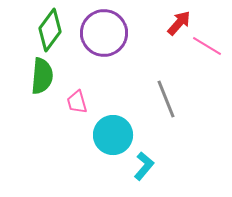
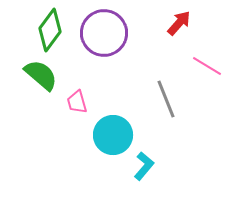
pink line: moved 20 px down
green semicircle: moved 1 px left, 1 px up; rotated 54 degrees counterclockwise
